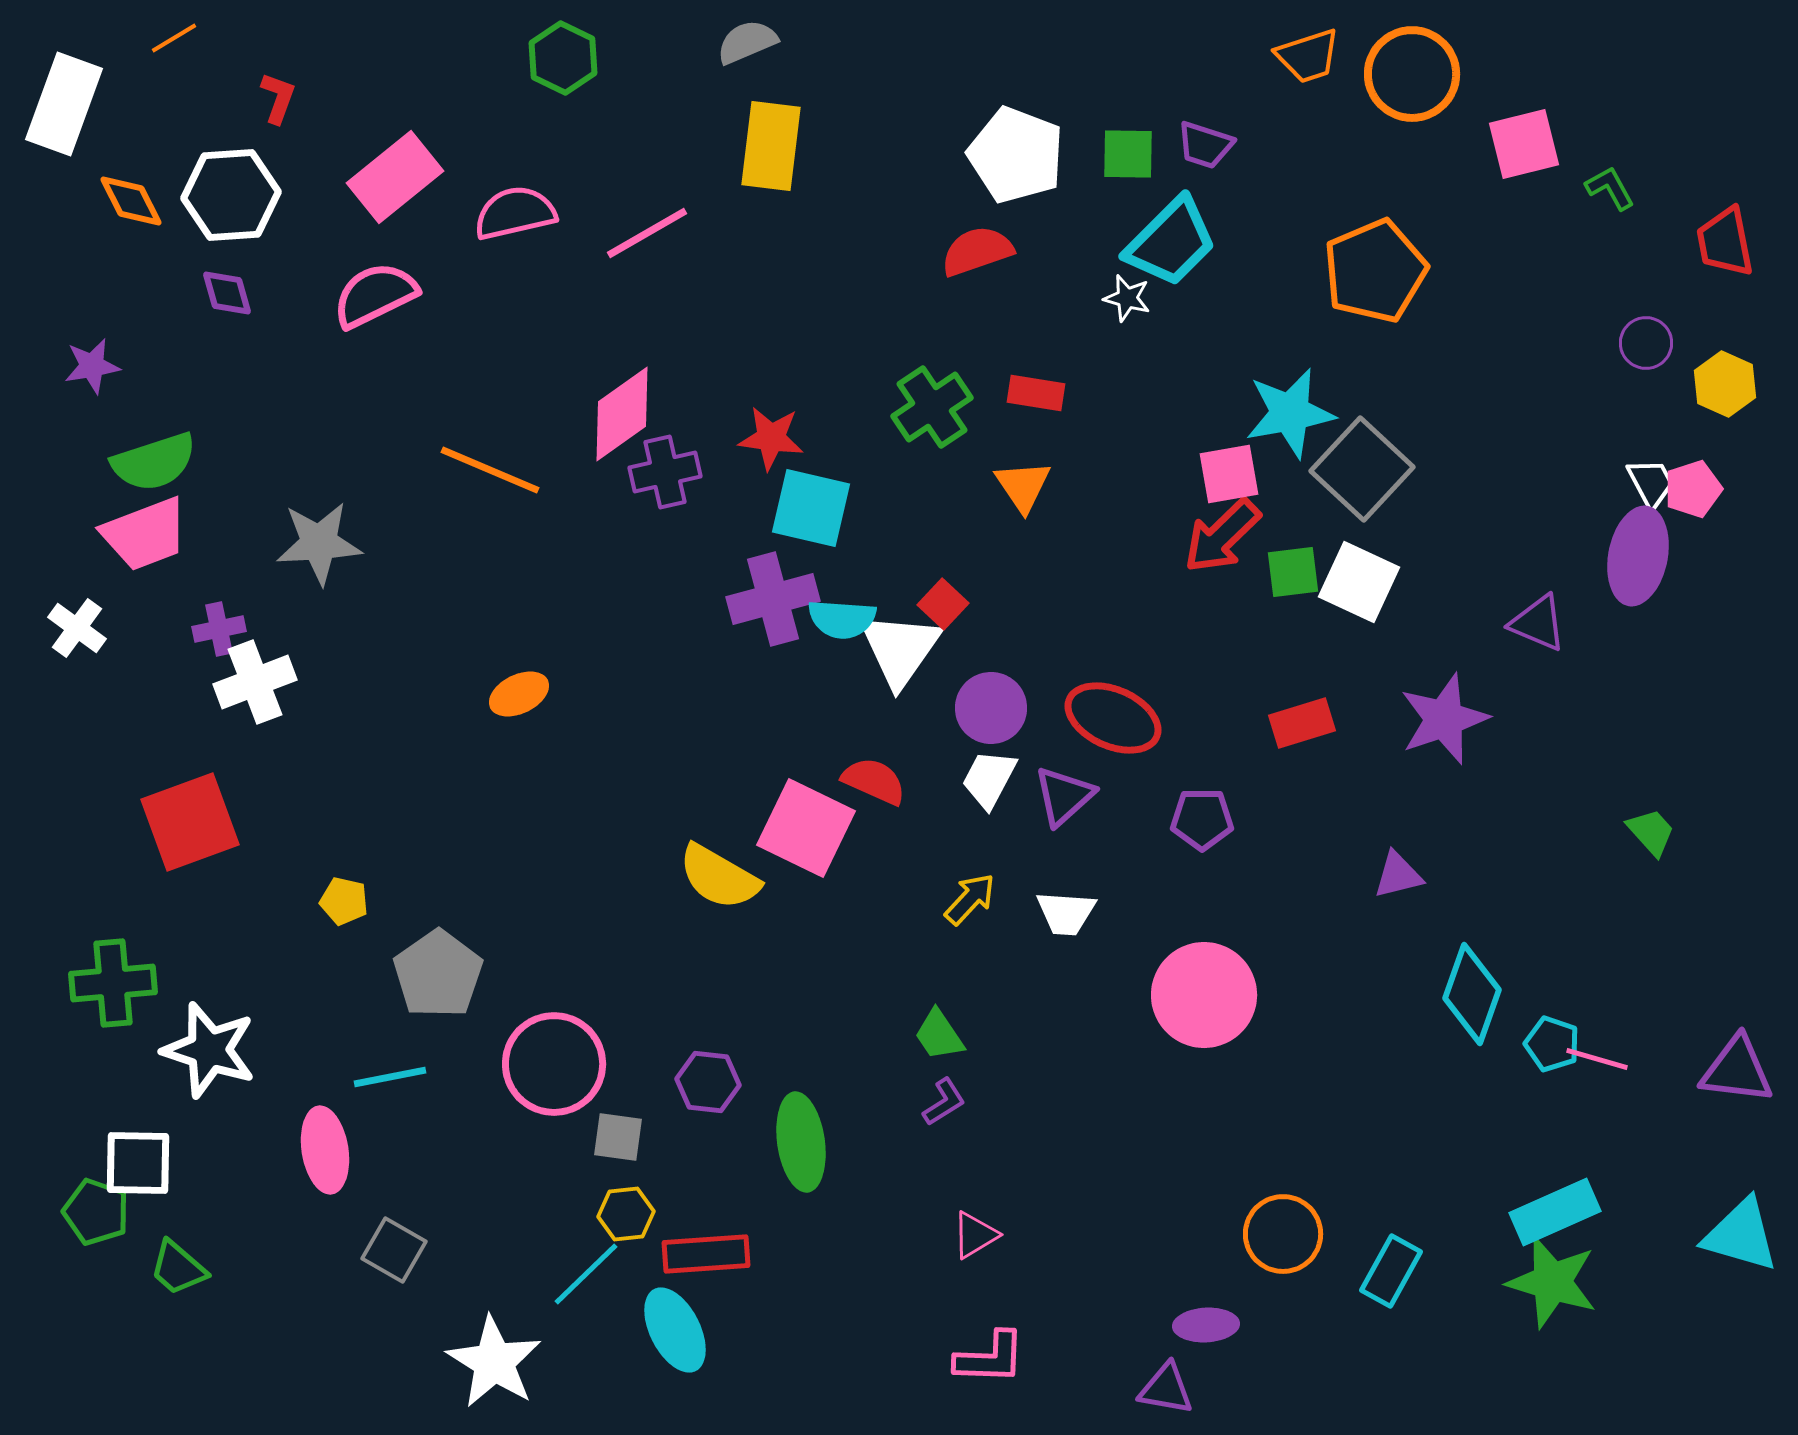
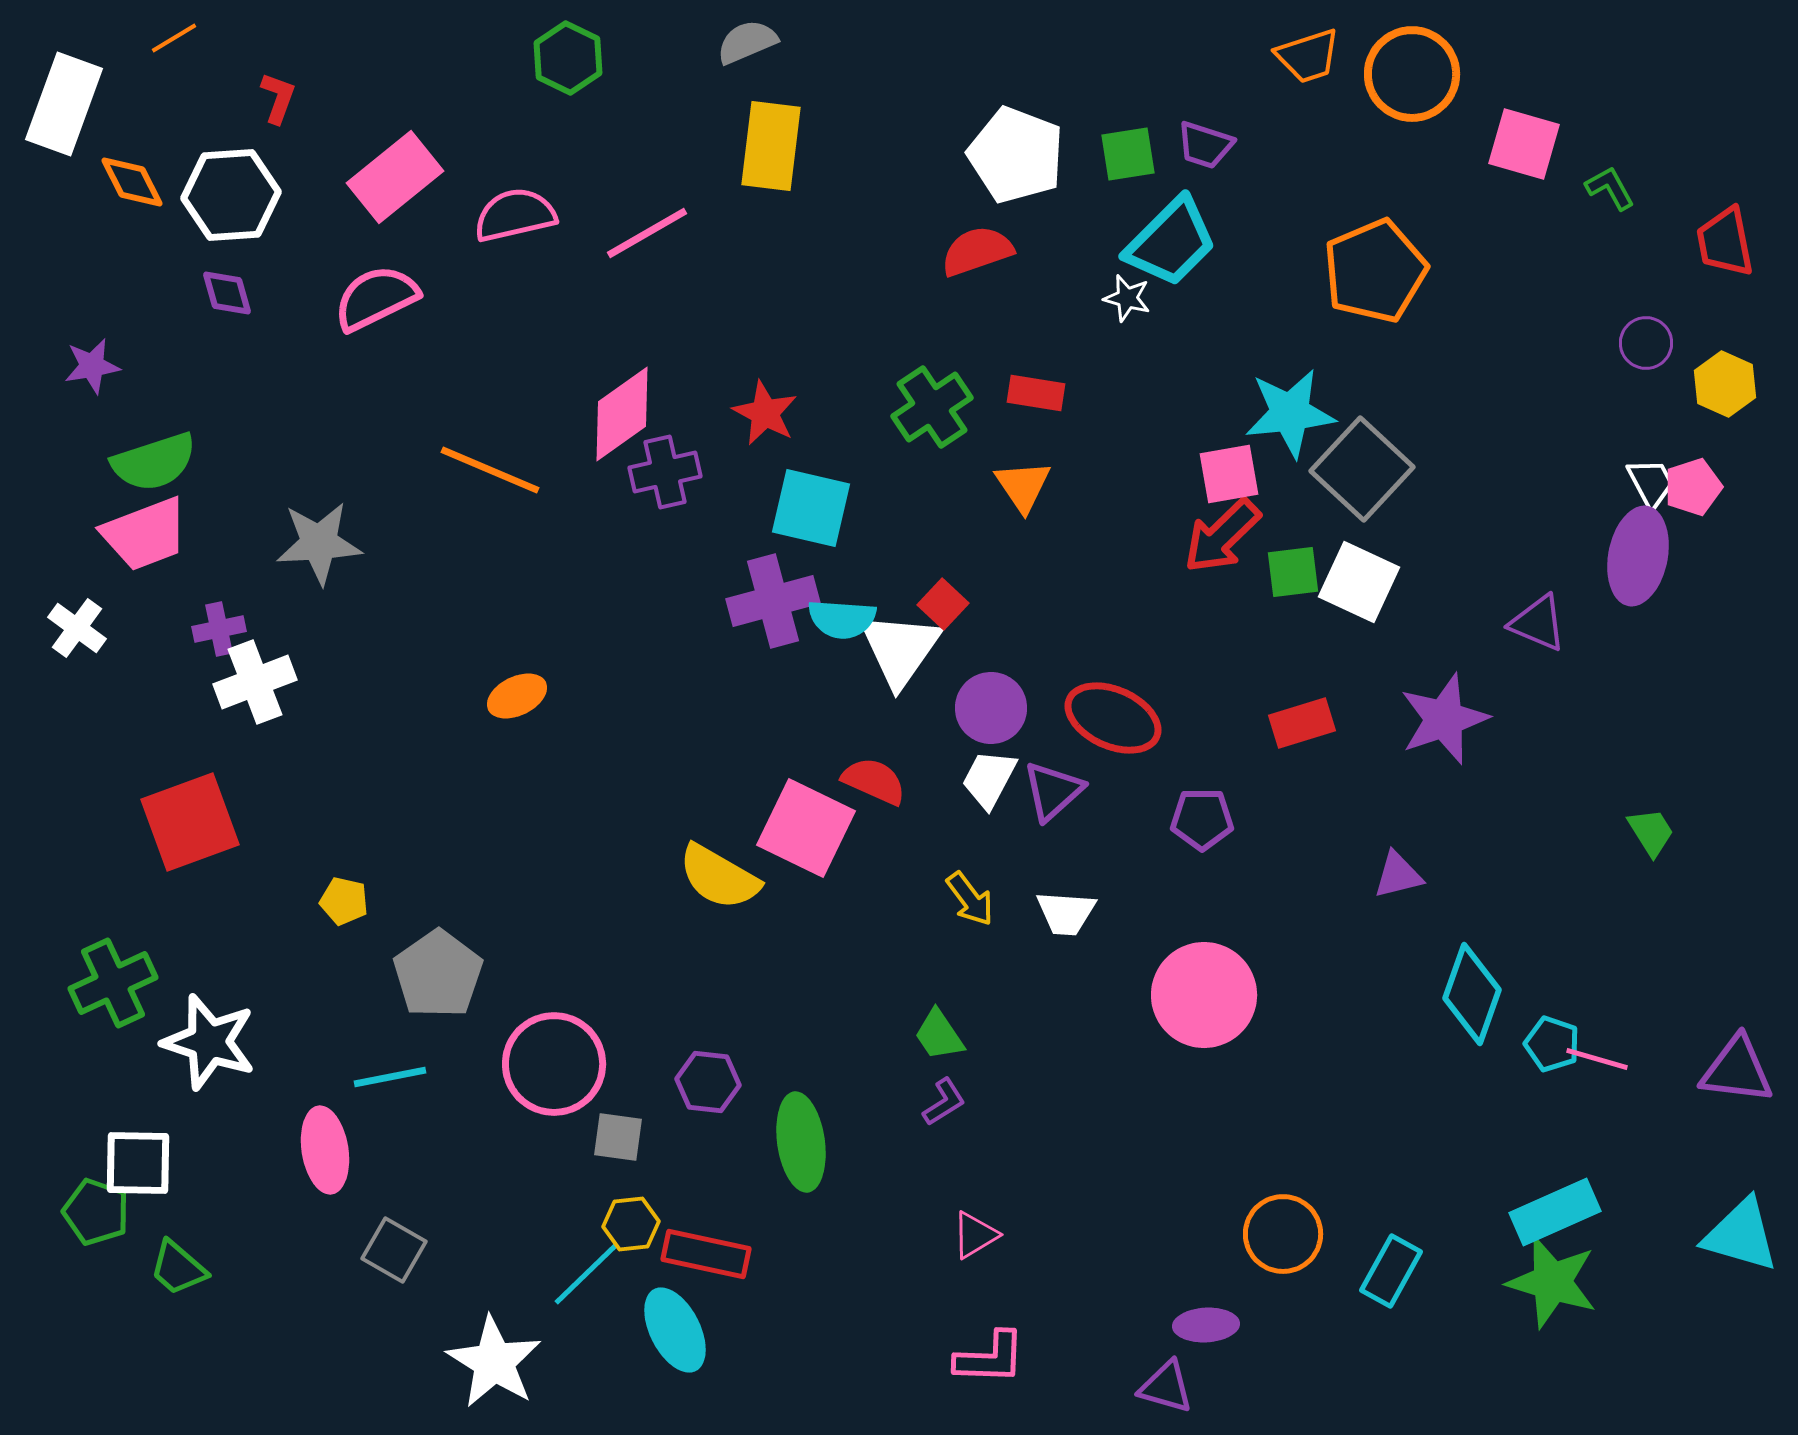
green hexagon at (563, 58): moved 5 px right
pink square at (1524, 144): rotated 30 degrees clockwise
green square at (1128, 154): rotated 10 degrees counterclockwise
orange diamond at (131, 201): moved 1 px right, 19 px up
pink semicircle at (515, 213): moved 2 px down
pink semicircle at (375, 295): moved 1 px right, 3 px down
cyan star at (1290, 413): rotated 4 degrees clockwise
red star at (771, 438): moved 6 px left, 25 px up; rotated 20 degrees clockwise
pink pentagon at (1693, 489): moved 2 px up
purple cross at (773, 599): moved 2 px down
orange ellipse at (519, 694): moved 2 px left, 2 px down
purple triangle at (1064, 796): moved 11 px left, 5 px up
green trapezoid at (1651, 832): rotated 10 degrees clockwise
yellow arrow at (970, 899): rotated 100 degrees clockwise
green cross at (113, 983): rotated 20 degrees counterclockwise
white star at (209, 1050): moved 8 px up
yellow hexagon at (626, 1214): moved 5 px right, 10 px down
red rectangle at (706, 1254): rotated 16 degrees clockwise
purple triangle at (1166, 1389): moved 2 px up; rotated 6 degrees clockwise
